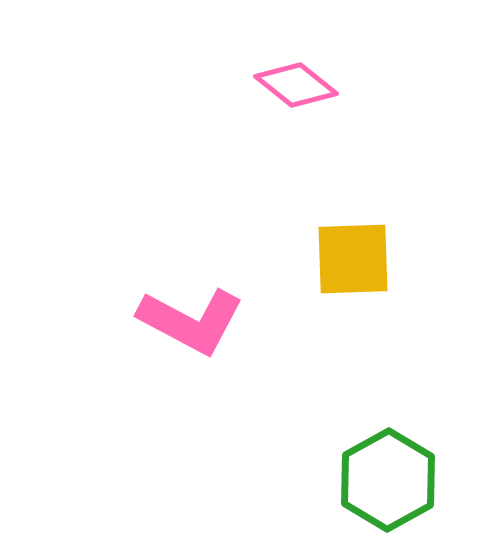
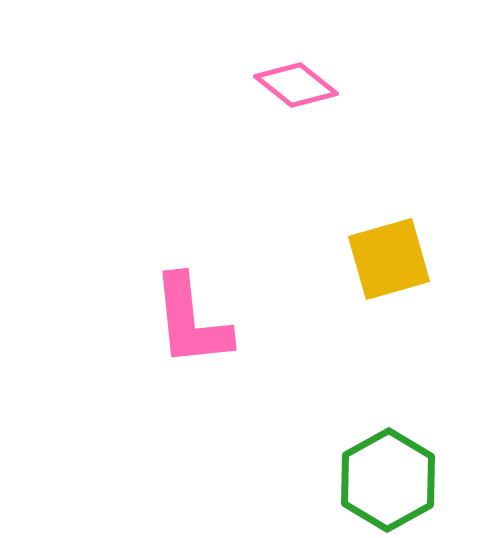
yellow square: moved 36 px right; rotated 14 degrees counterclockwise
pink L-shape: rotated 56 degrees clockwise
